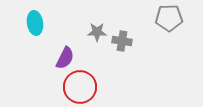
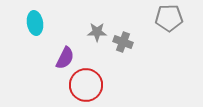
gray cross: moved 1 px right, 1 px down; rotated 12 degrees clockwise
red circle: moved 6 px right, 2 px up
